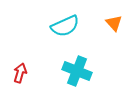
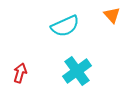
orange triangle: moved 2 px left, 8 px up
cyan cross: rotated 32 degrees clockwise
